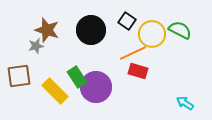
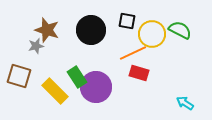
black square: rotated 24 degrees counterclockwise
red rectangle: moved 1 px right, 2 px down
brown square: rotated 25 degrees clockwise
